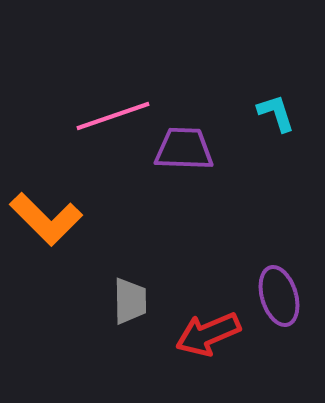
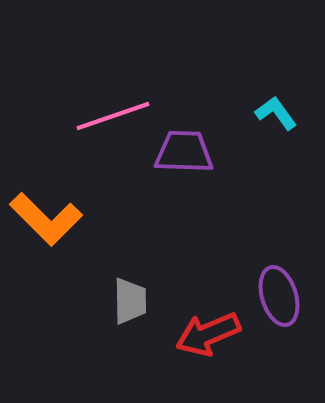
cyan L-shape: rotated 18 degrees counterclockwise
purple trapezoid: moved 3 px down
